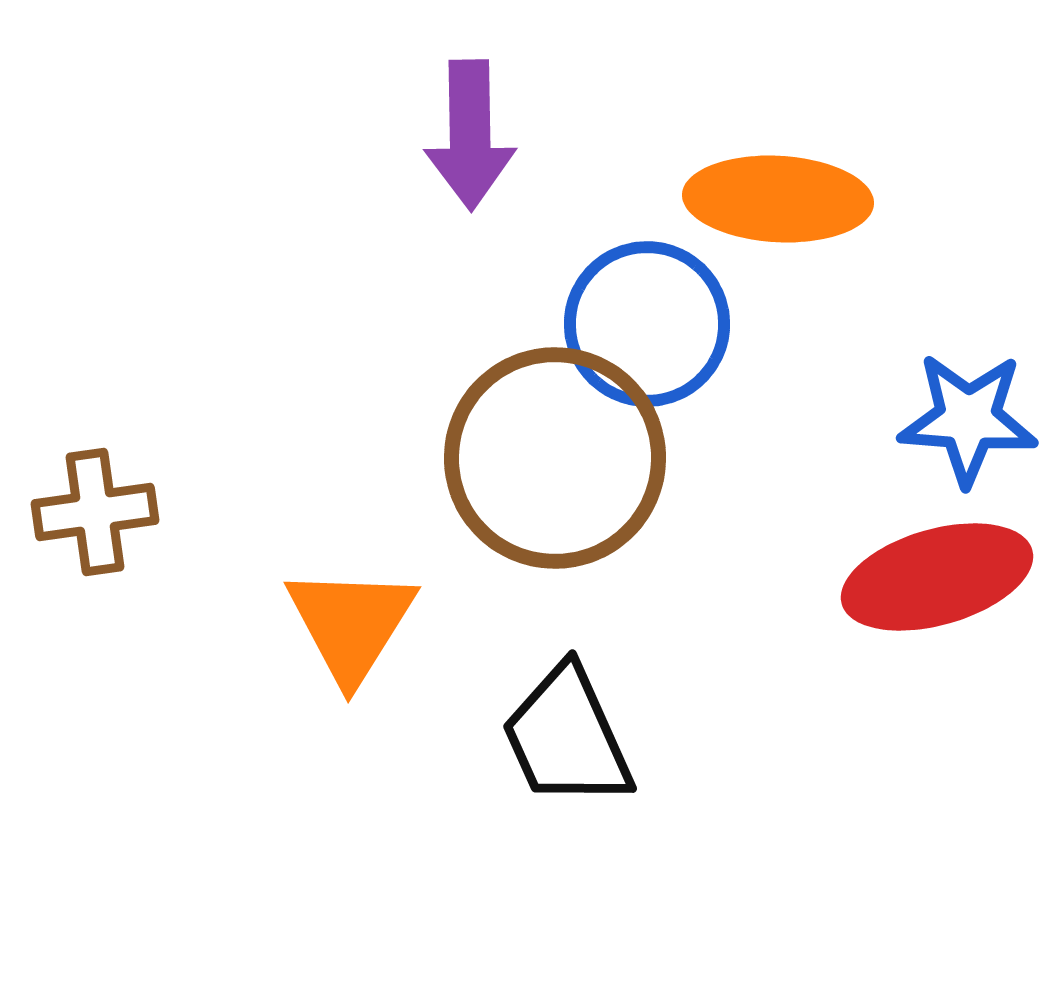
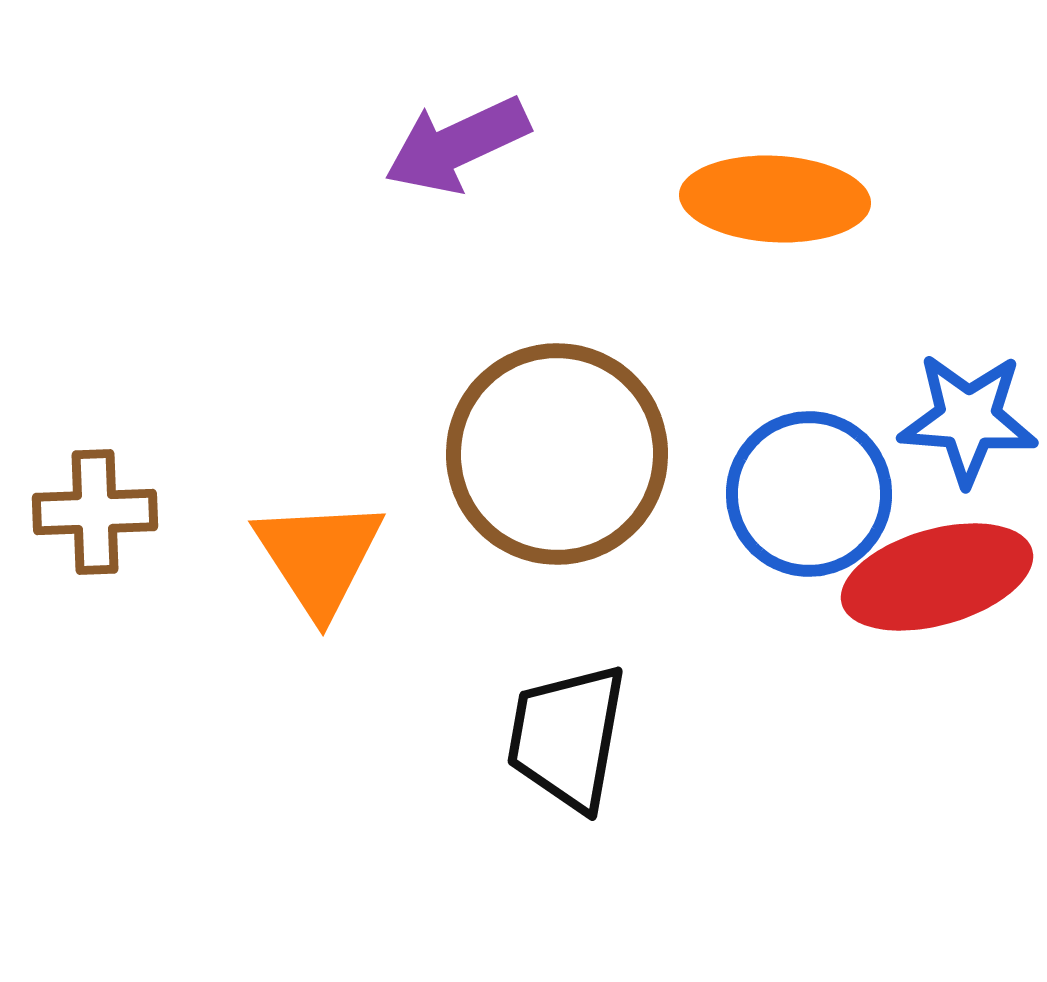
purple arrow: moved 13 px left, 10 px down; rotated 66 degrees clockwise
orange ellipse: moved 3 px left
blue circle: moved 162 px right, 170 px down
brown circle: moved 2 px right, 4 px up
brown cross: rotated 6 degrees clockwise
orange triangle: moved 32 px left, 67 px up; rotated 5 degrees counterclockwise
black trapezoid: rotated 34 degrees clockwise
